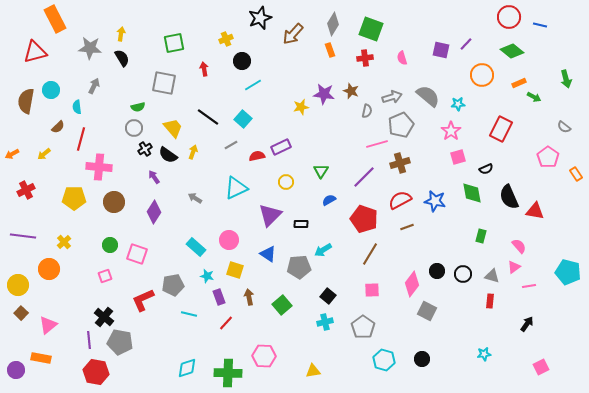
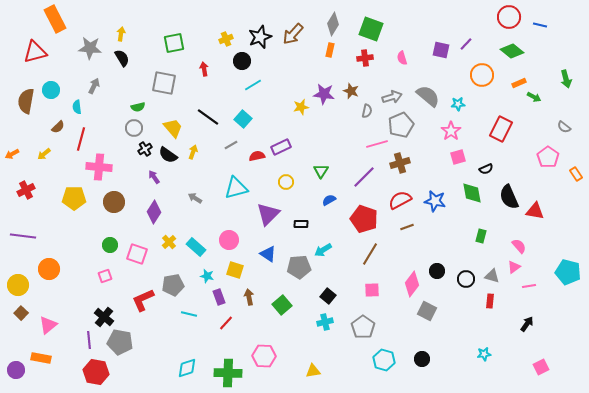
black star at (260, 18): moved 19 px down
orange rectangle at (330, 50): rotated 32 degrees clockwise
cyan triangle at (236, 188): rotated 10 degrees clockwise
purple triangle at (270, 215): moved 2 px left, 1 px up
yellow cross at (64, 242): moved 105 px right
black circle at (463, 274): moved 3 px right, 5 px down
